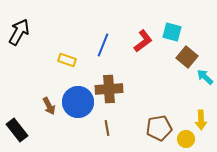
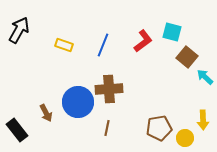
black arrow: moved 2 px up
yellow rectangle: moved 3 px left, 15 px up
brown arrow: moved 3 px left, 7 px down
yellow arrow: moved 2 px right
brown line: rotated 21 degrees clockwise
yellow circle: moved 1 px left, 1 px up
